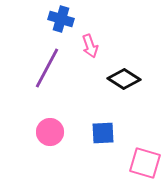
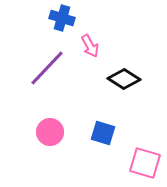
blue cross: moved 1 px right, 1 px up
pink arrow: rotated 10 degrees counterclockwise
purple line: rotated 15 degrees clockwise
blue square: rotated 20 degrees clockwise
